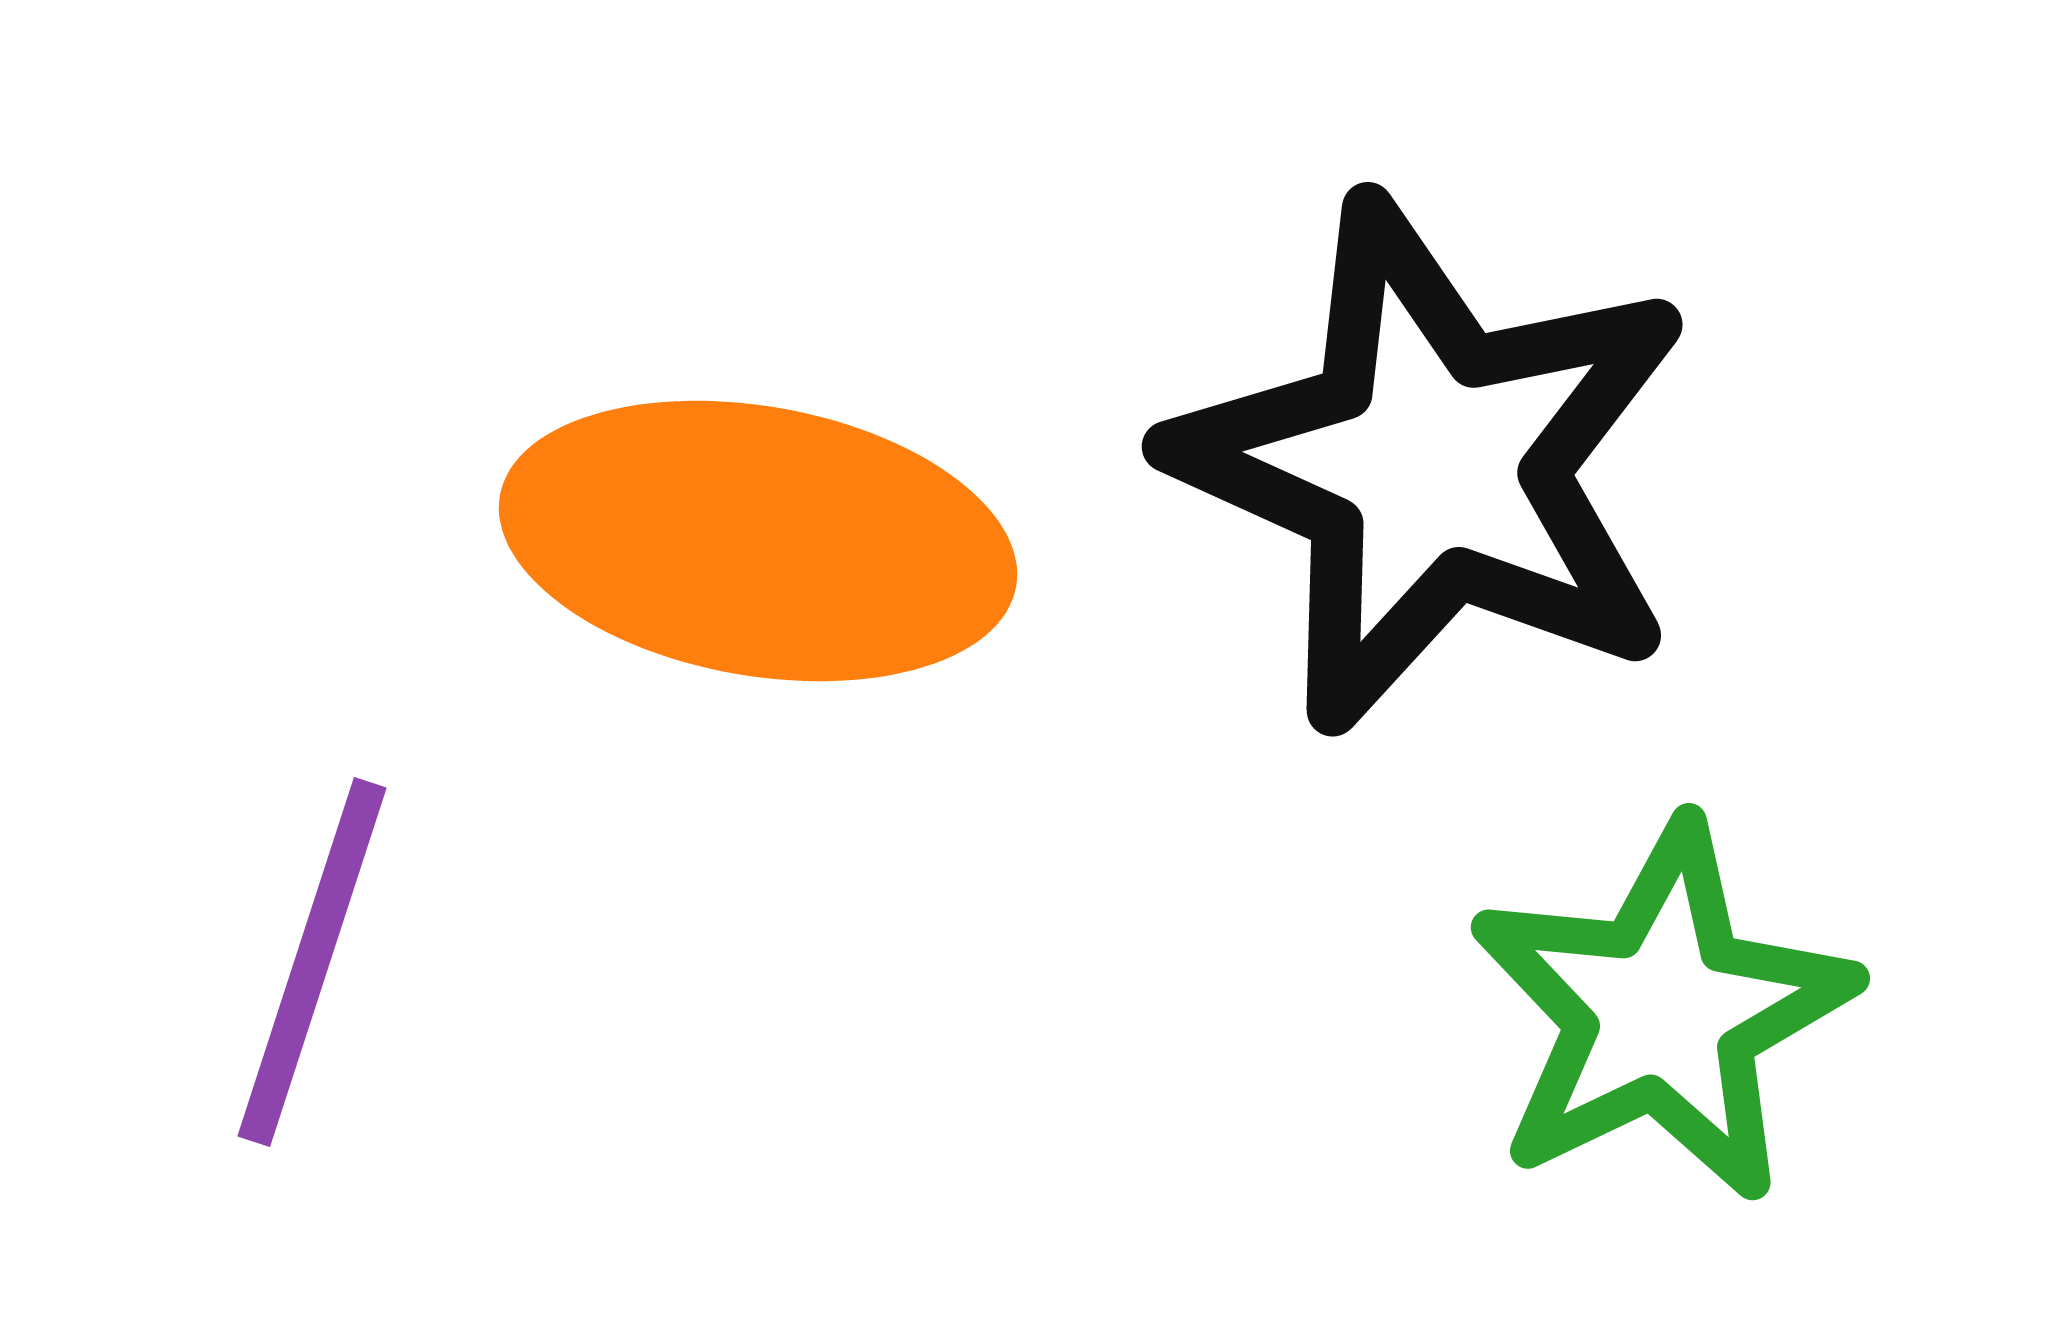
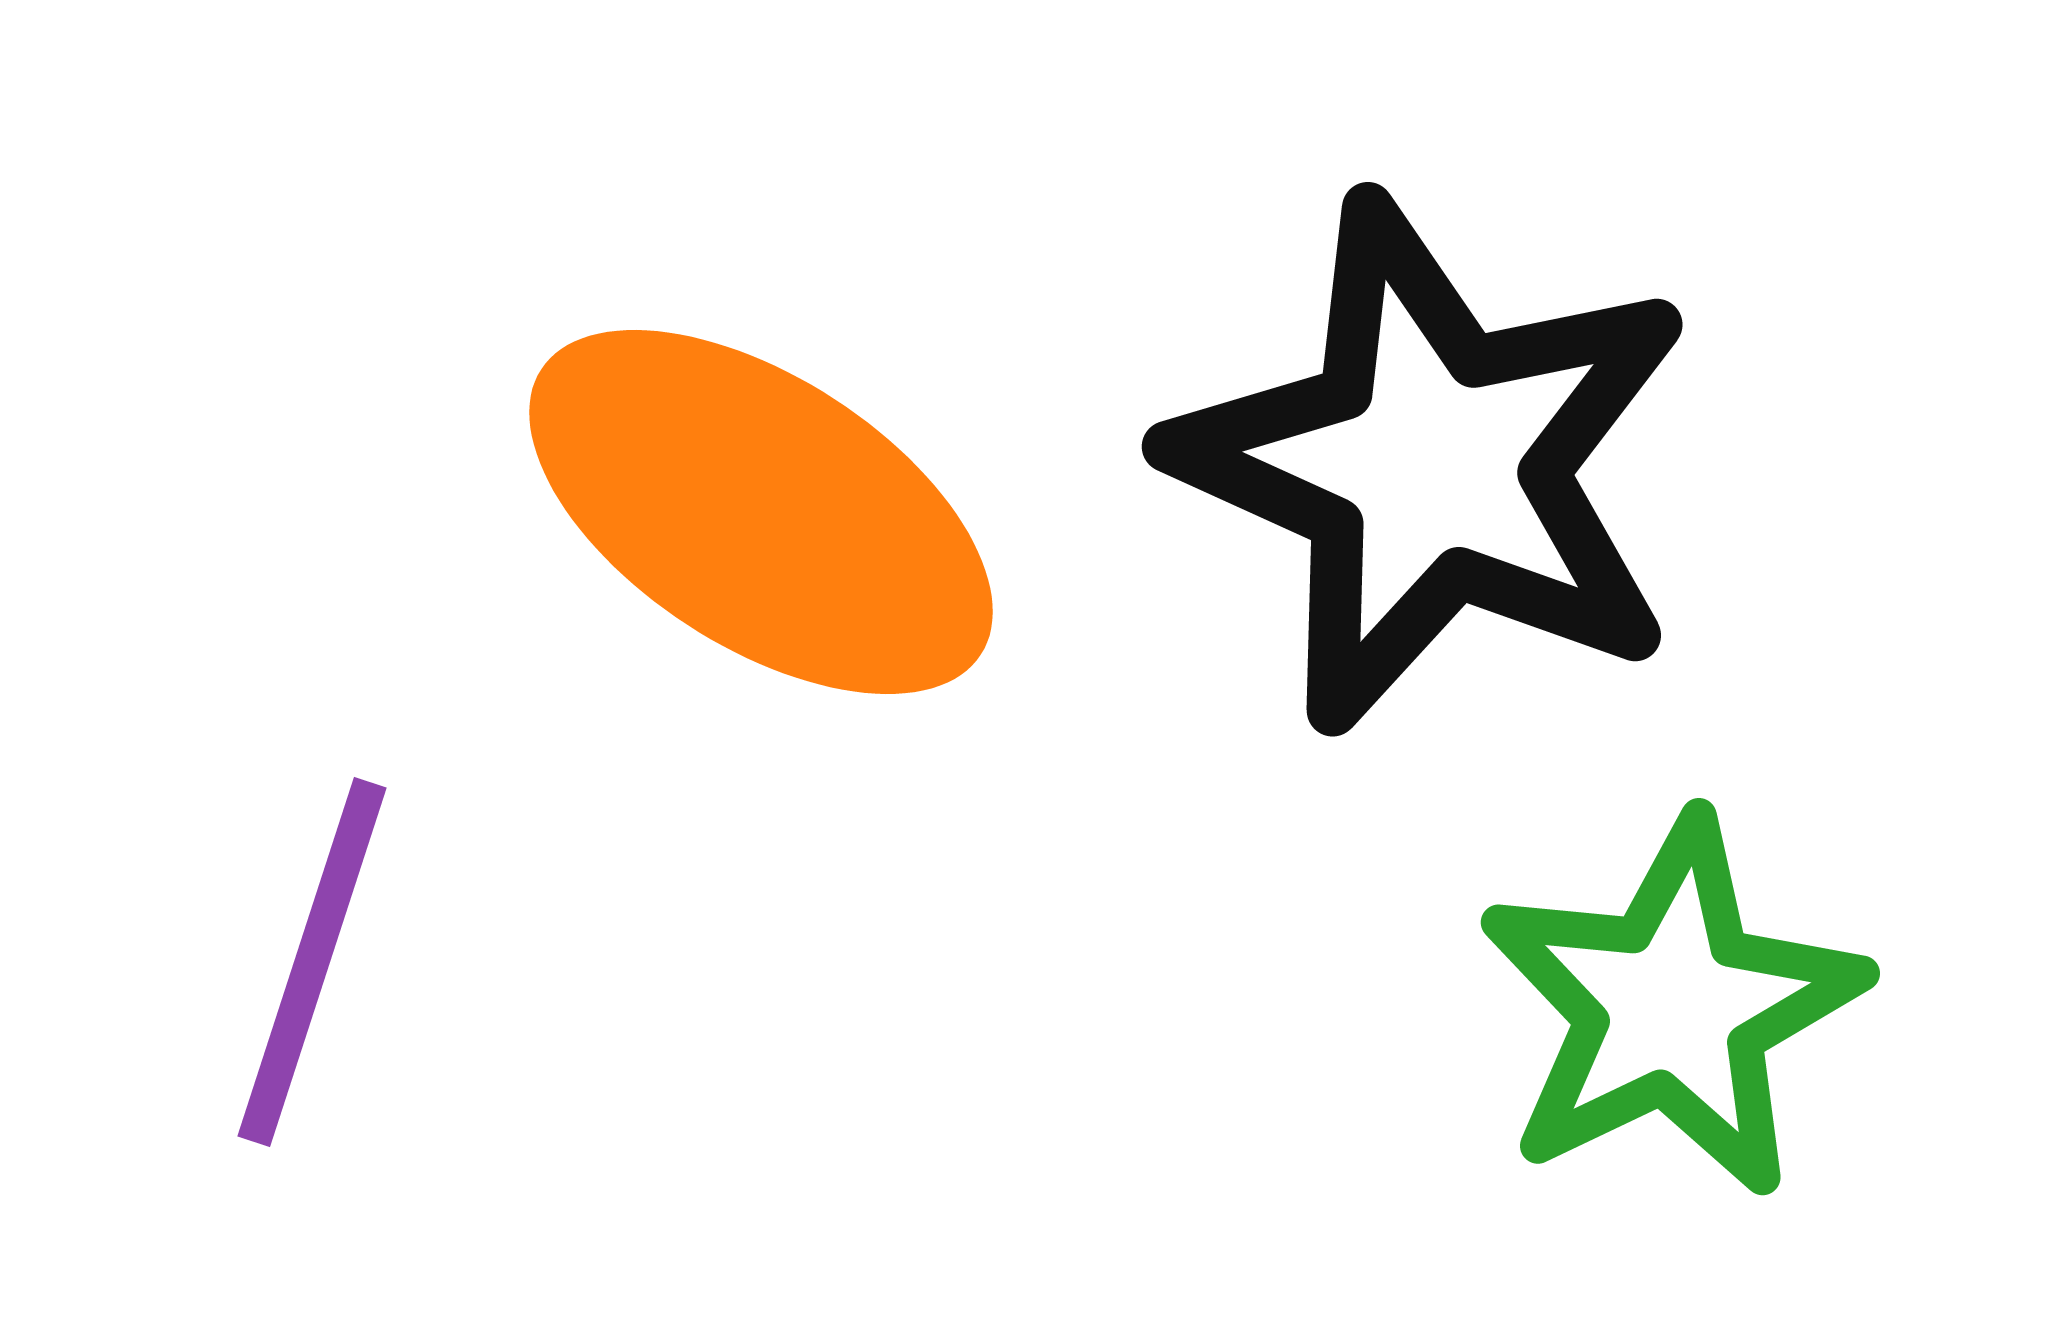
orange ellipse: moved 3 px right, 29 px up; rotated 23 degrees clockwise
green star: moved 10 px right, 5 px up
